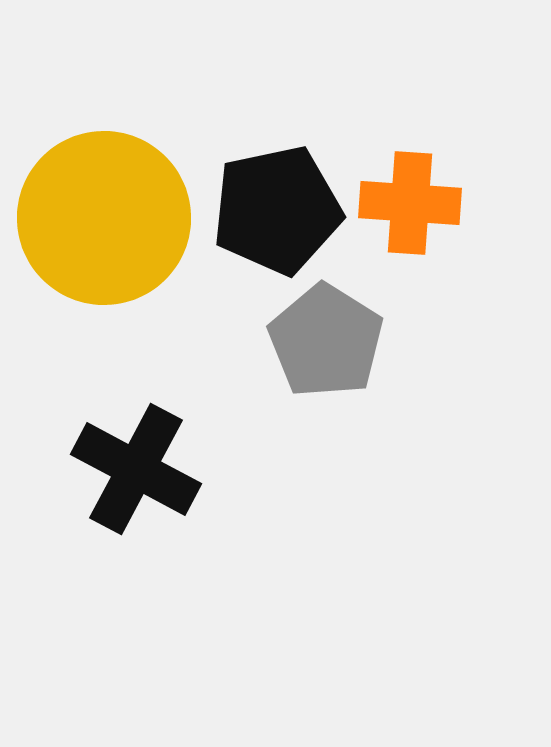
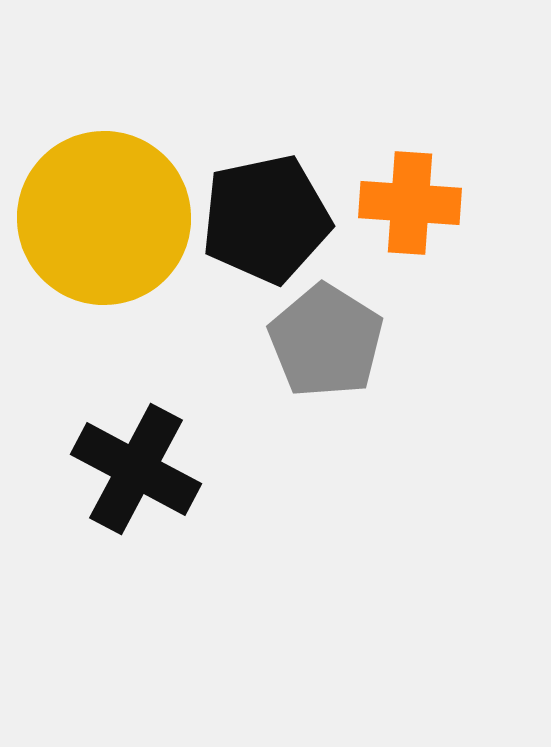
black pentagon: moved 11 px left, 9 px down
